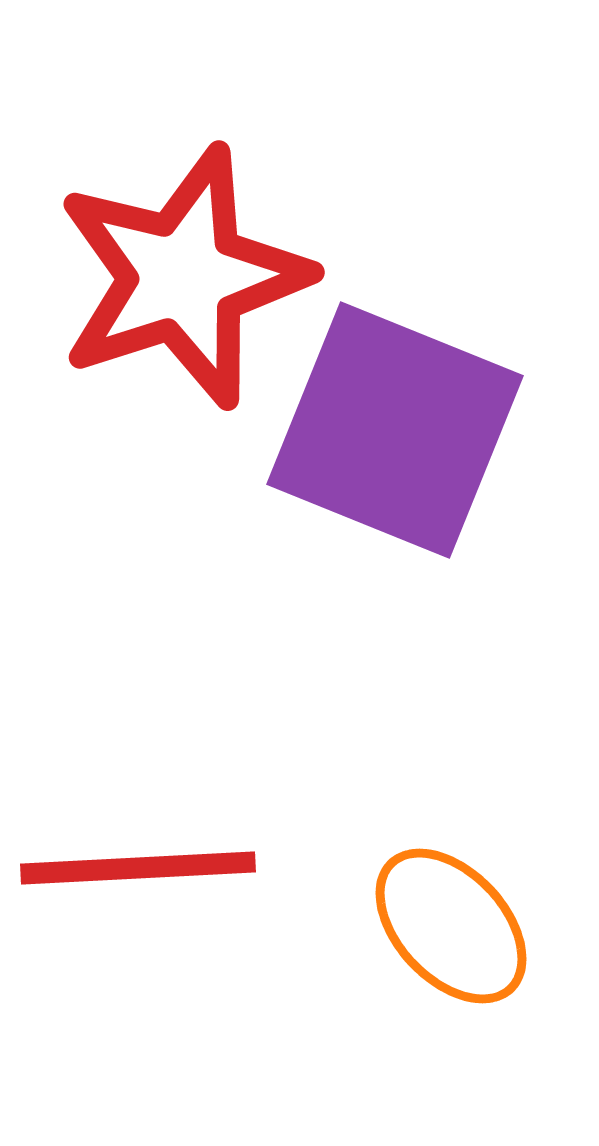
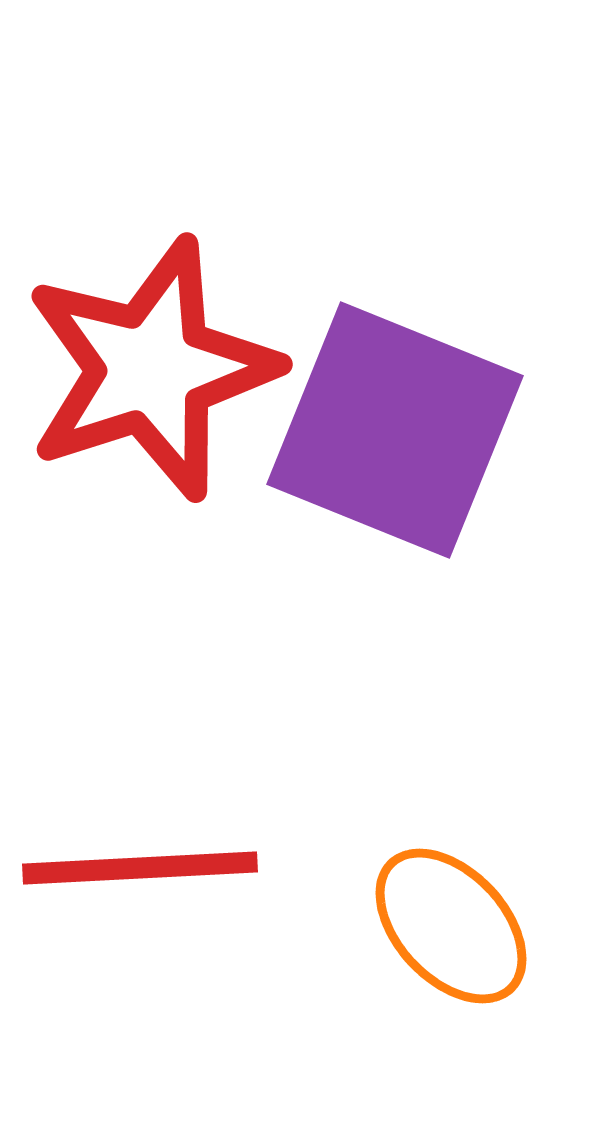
red star: moved 32 px left, 92 px down
red line: moved 2 px right
